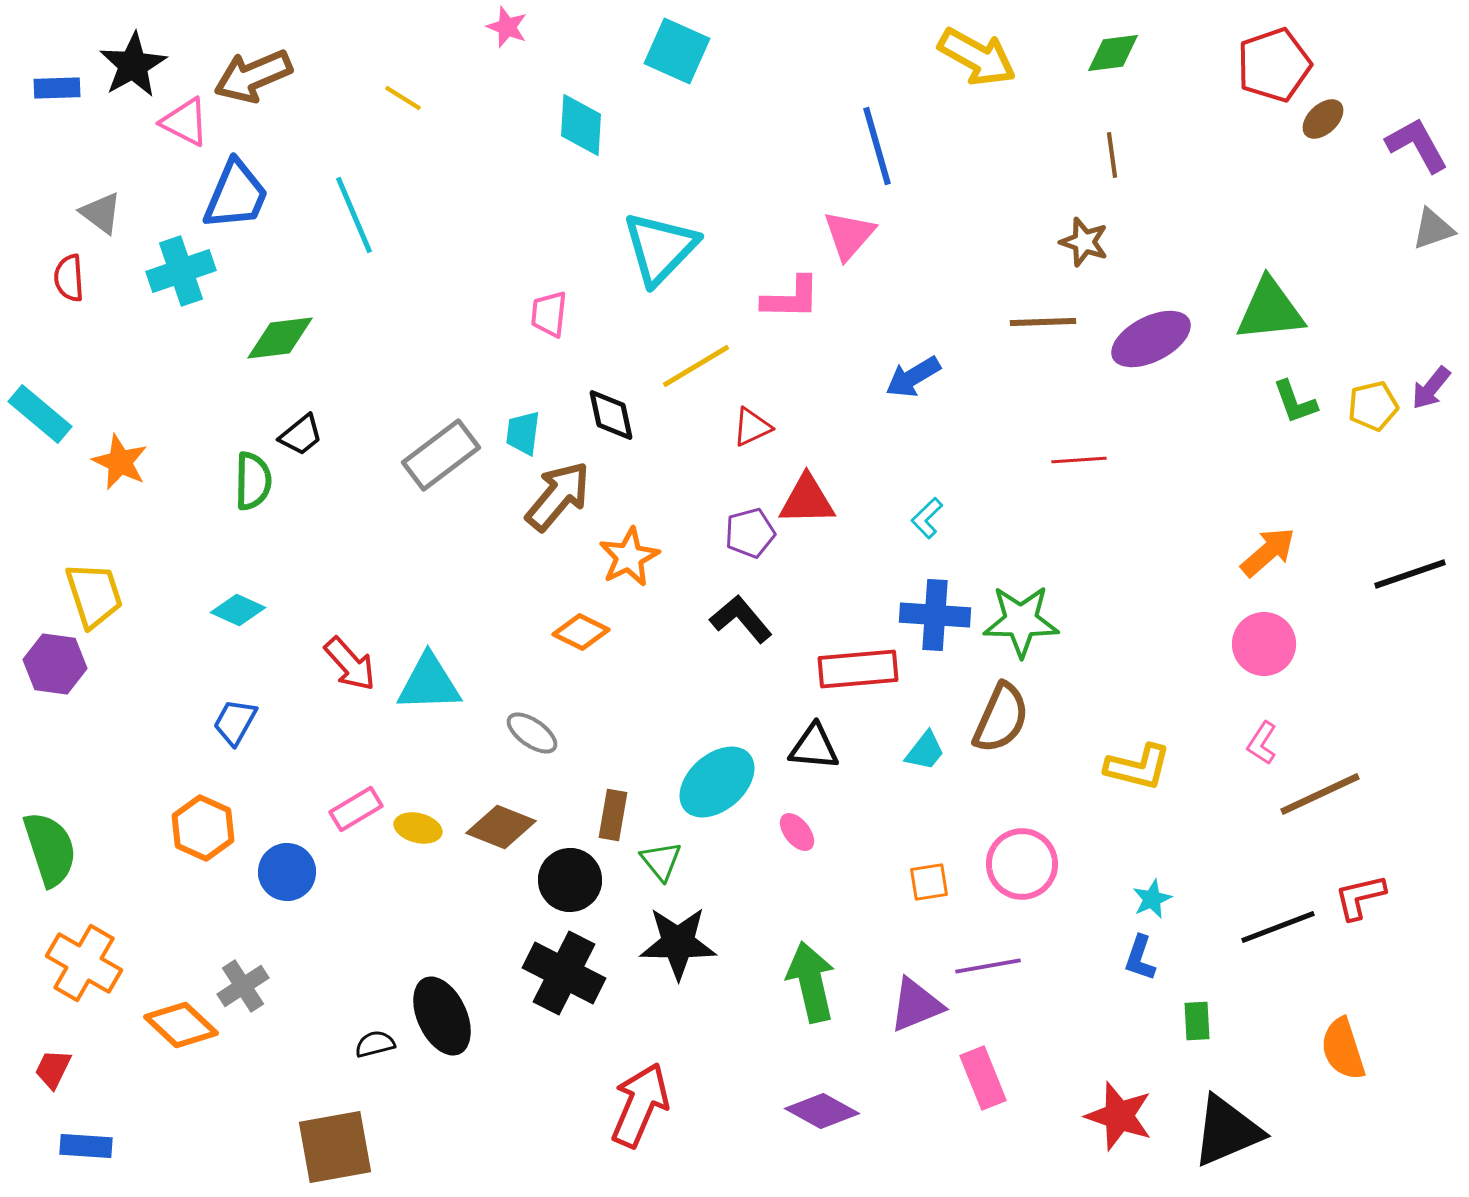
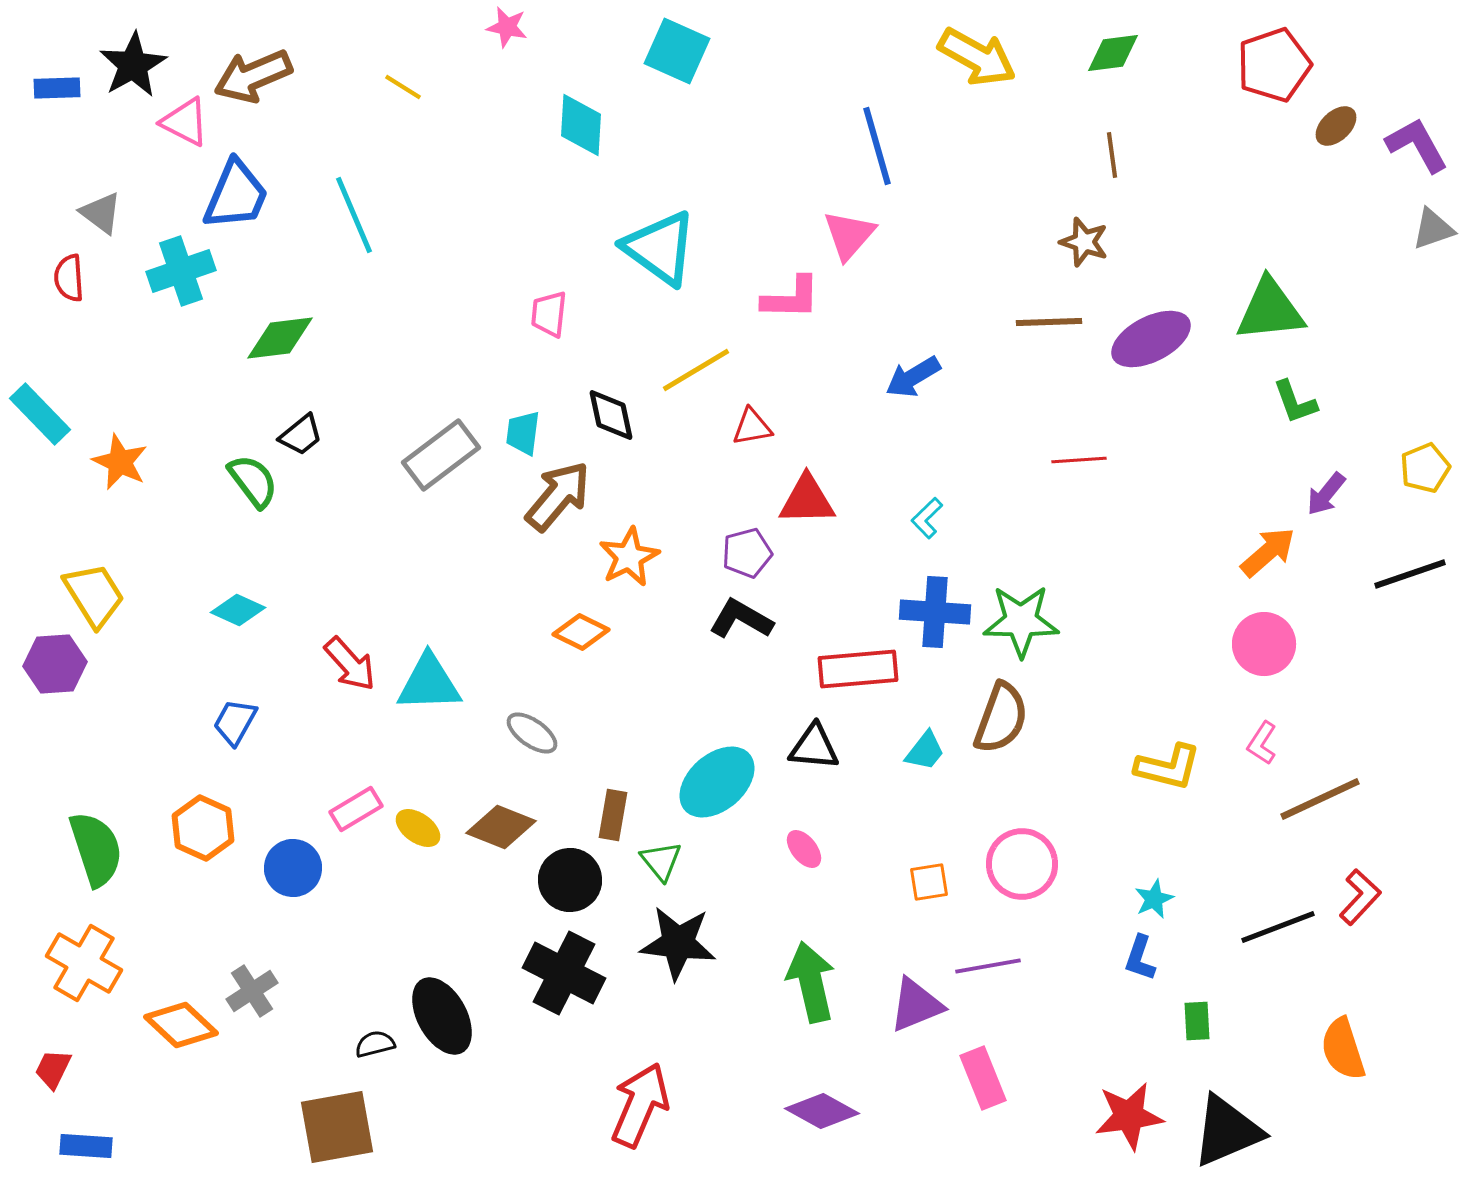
pink star at (507, 27): rotated 9 degrees counterclockwise
yellow line at (403, 98): moved 11 px up
brown ellipse at (1323, 119): moved 13 px right, 7 px down
cyan triangle at (660, 248): rotated 38 degrees counterclockwise
brown line at (1043, 322): moved 6 px right
yellow line at (696, 366): moved 4 px down
purple arrow at (1431, 388): moved 105 px left, 106 px down
yellow pentagon at (1373, 406): moved 52 px right, 62 px down; rotated 9 degrees counterclockwise
cyan rectangle at (40, 414): rotated 6 degrees clockwise
red triangle at (752, 427): rotated 15 degrees clockwise
green semicircle at (253, 481): rotated 38 degrees counterclockwise
purple pentagon at (750, 533): moved 3 px left, 20 px down
yellow trapezoid at (94, 595): rotated 14 degrees counterclockwise
blue cross at (935, 615): moved 3 px up
black L-shape at (741, 619): rotated 20 degrees counterclockwise
purple hexagon at (55, 664): rotated 12 degrees counterclockwise
brown semicircle at (1001, 718): rotated 4 degrees counterclockwise
yellow L-shape at (1138, 767): moved 30 px right
brown line at (1320, 794): moved 5 px down
yellow ellipse at (418, 828): rotated 21 degrees clockwise
pink ellipse at (797, 832): moved 7 px right, 17 px down
green semicircle at (50, 849): moved 46 px right
blue circle at (287, 872): moved 6 px right, 4 px up
red L-shape at (1360, 897): rotated 146 degrees clockwise
cyan star at (1152, 899): moved 2 px right
black star at (678, 943): rotated 6 degrees clockwise
gray cross at (243, 986): moved 9 px right, 5 px down
black ellipse at (442, 1016): rotated 4 degrees counterclockwise
red star at (1119, 1116): moved 10 px right; rotated 26 degrees counterclockwise
brown square at (335, 1147): moved 2 px right, 20 px up
